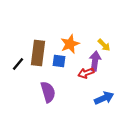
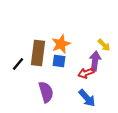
orange star: moved 9 px left
purple semicircle: moved 2 px left
blue arrow: moved 17 px left; rotated 72 degrees clockwise
